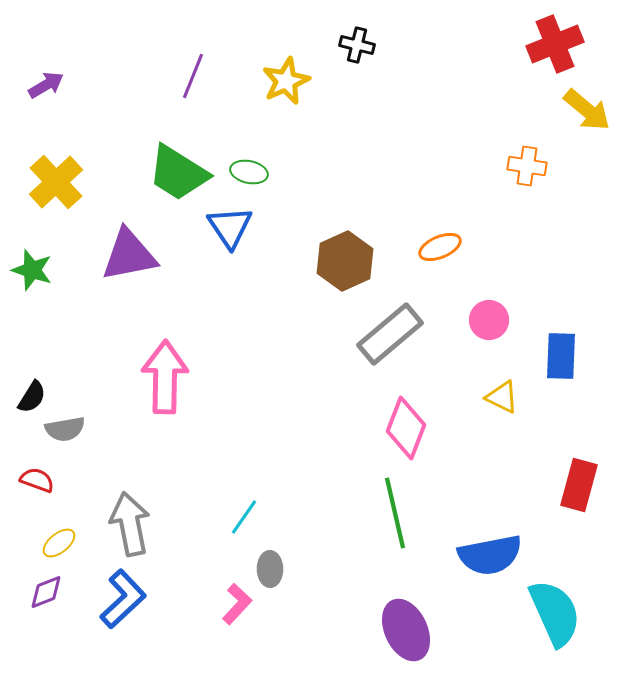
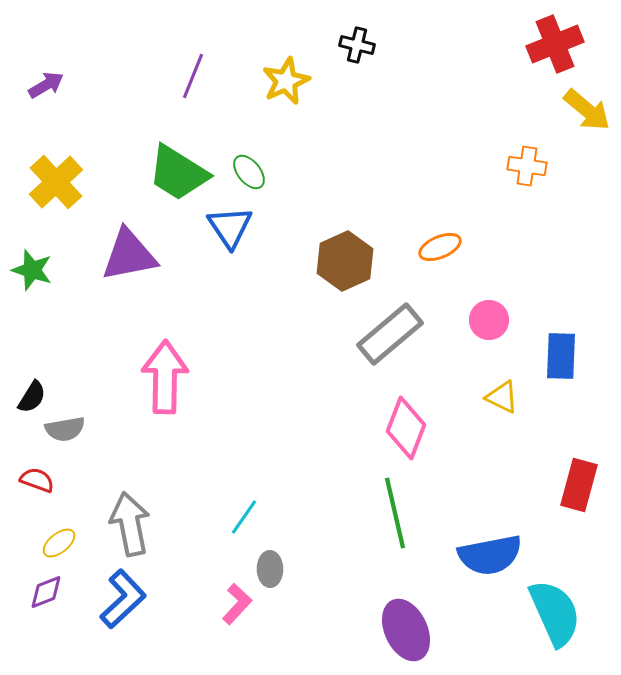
green ellipse: rotated 39 degrees clockwise
